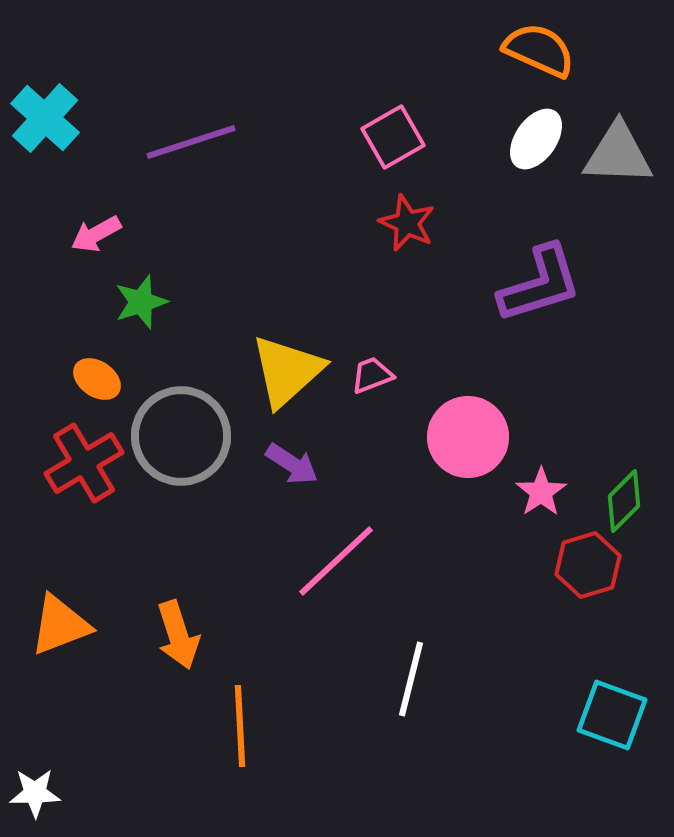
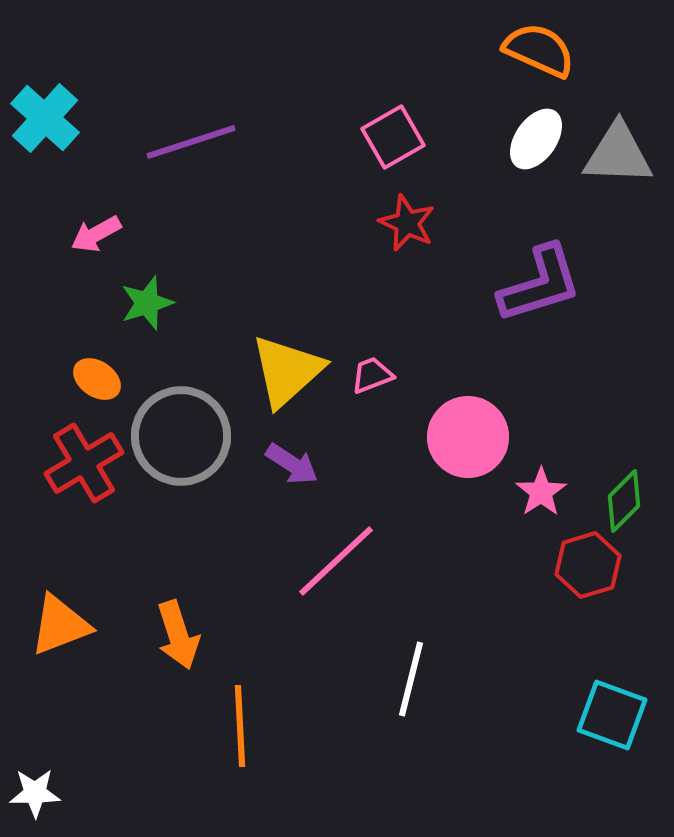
green star: moved 6 px right, 1 px down
